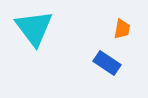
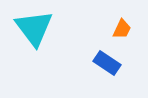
orange trapezoid: rotated 15 degrees clockwise
